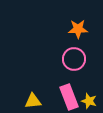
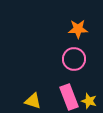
yellow triangle: rotated 24 degrees clockwise
